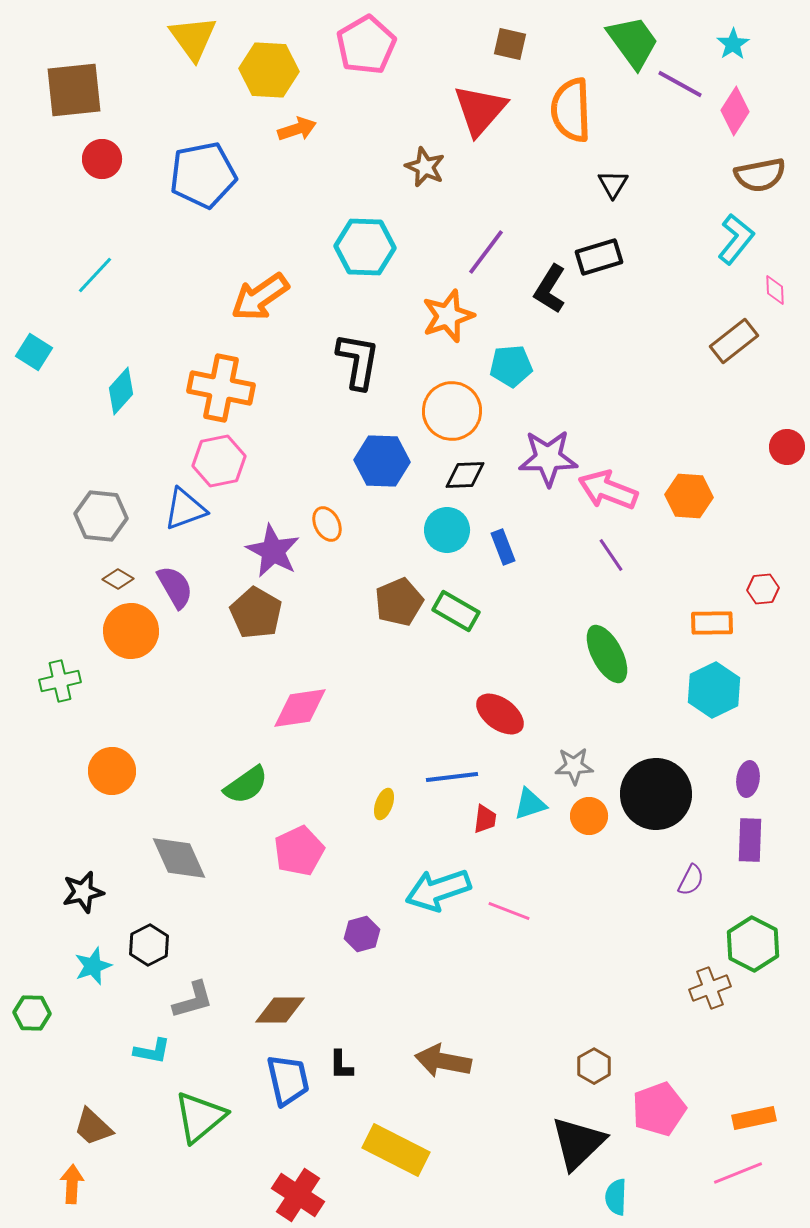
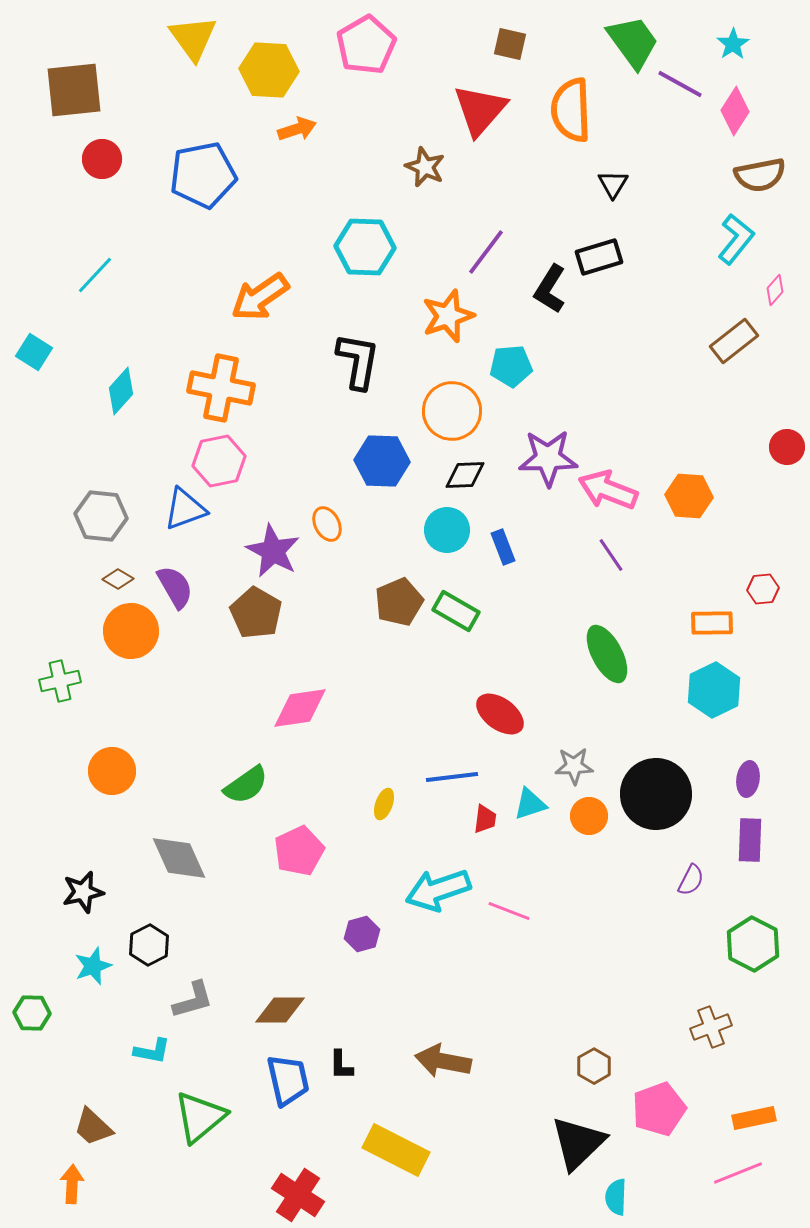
pink diamond at (775, 290): rotated 44 degrees clockwise
brown cross at (710, 988): moved 1 px right, 39 px down
